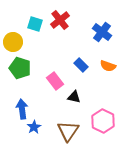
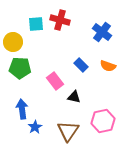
red cross: rotated 36 degrees counterclockwise
cyan square: moved 1 px right; rotated 21 degrees counterclockwise
green pentagon: rotated 15 degrees counterclockwise
pink hexagon: rotated 20 degrees clockwise
blue star: moved 1 px right
